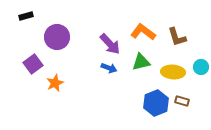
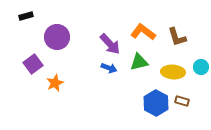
green triangle: moved 2 px left
blue hexagon: rotated 10 degrees counterclockwise
